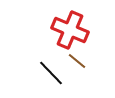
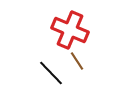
brown line: rotated 18 degrees clockwise
